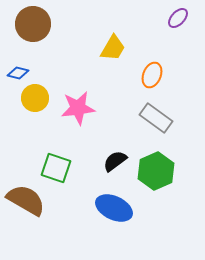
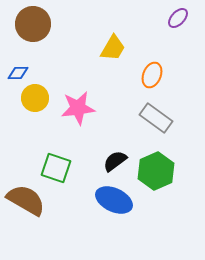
blue diamond: rotated 15 degrees counterclockwise
blue ellipse: moved 8 px up
